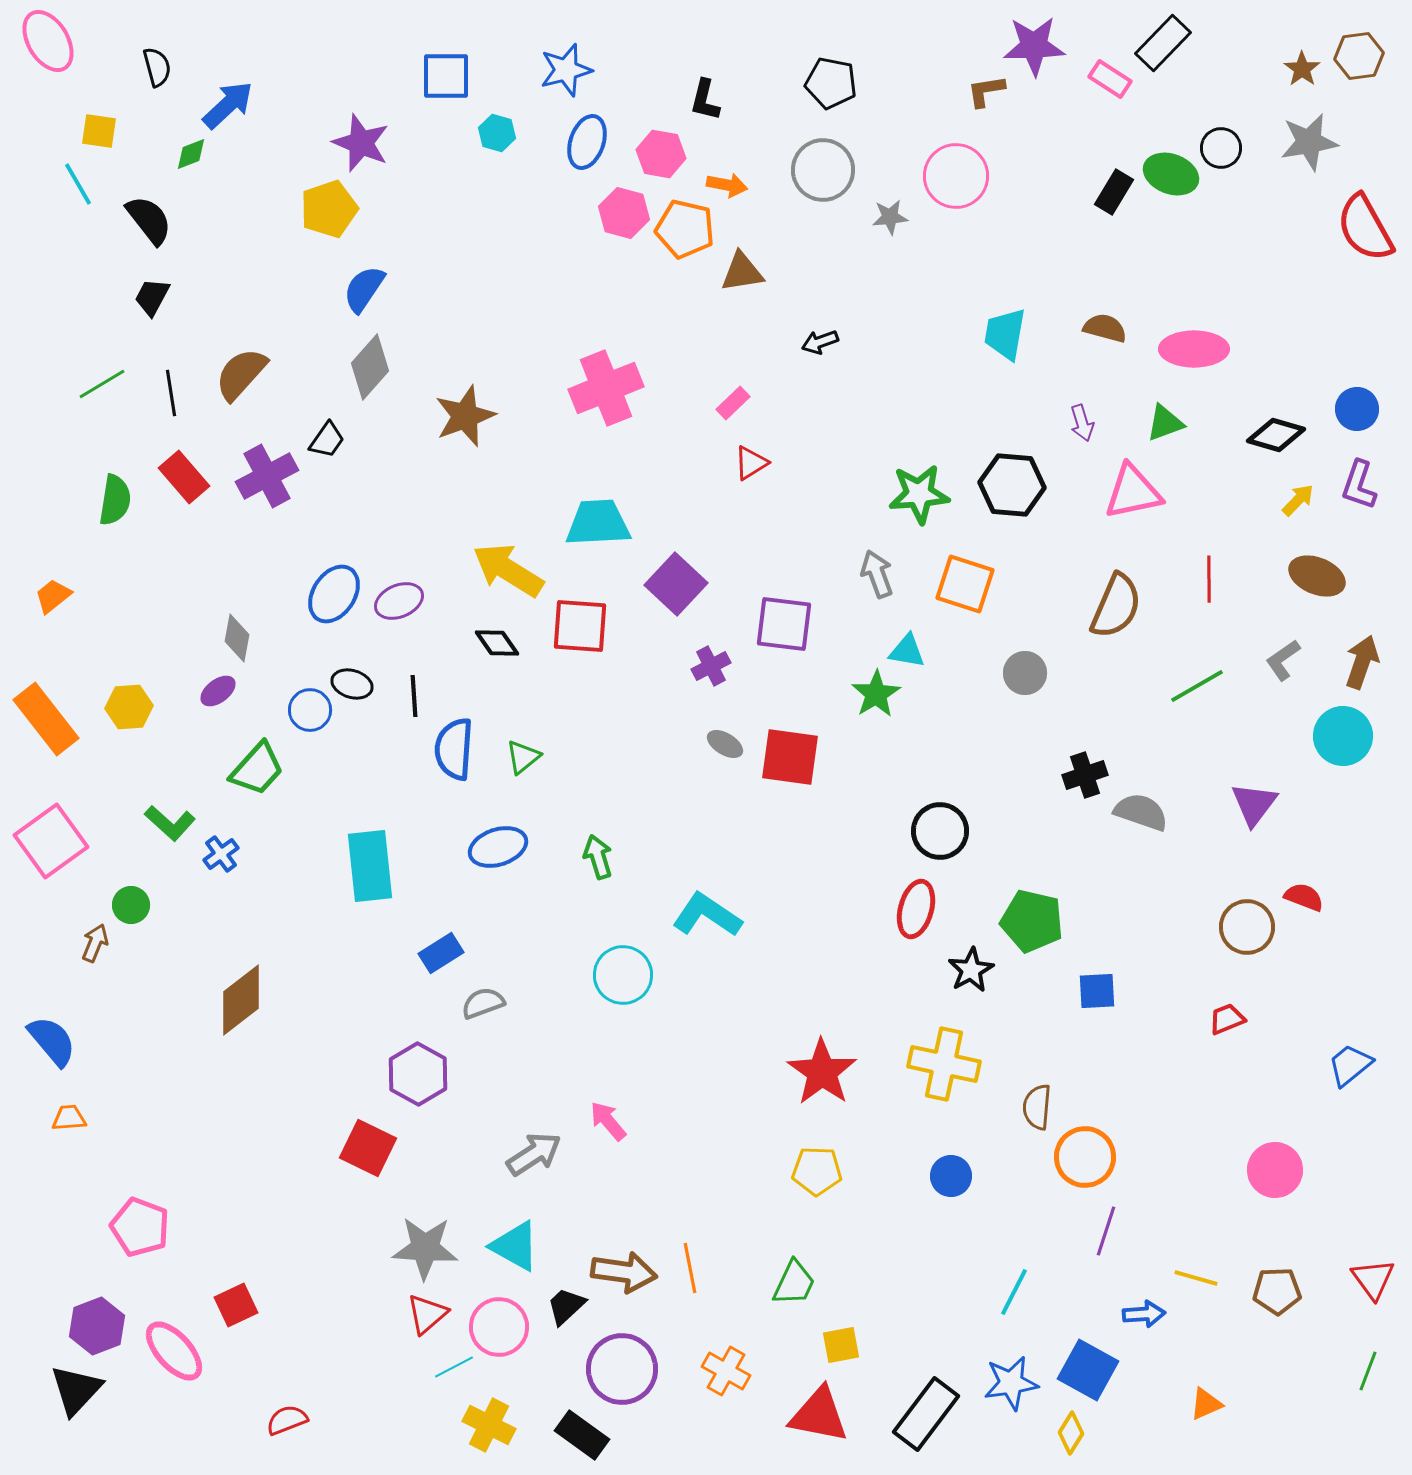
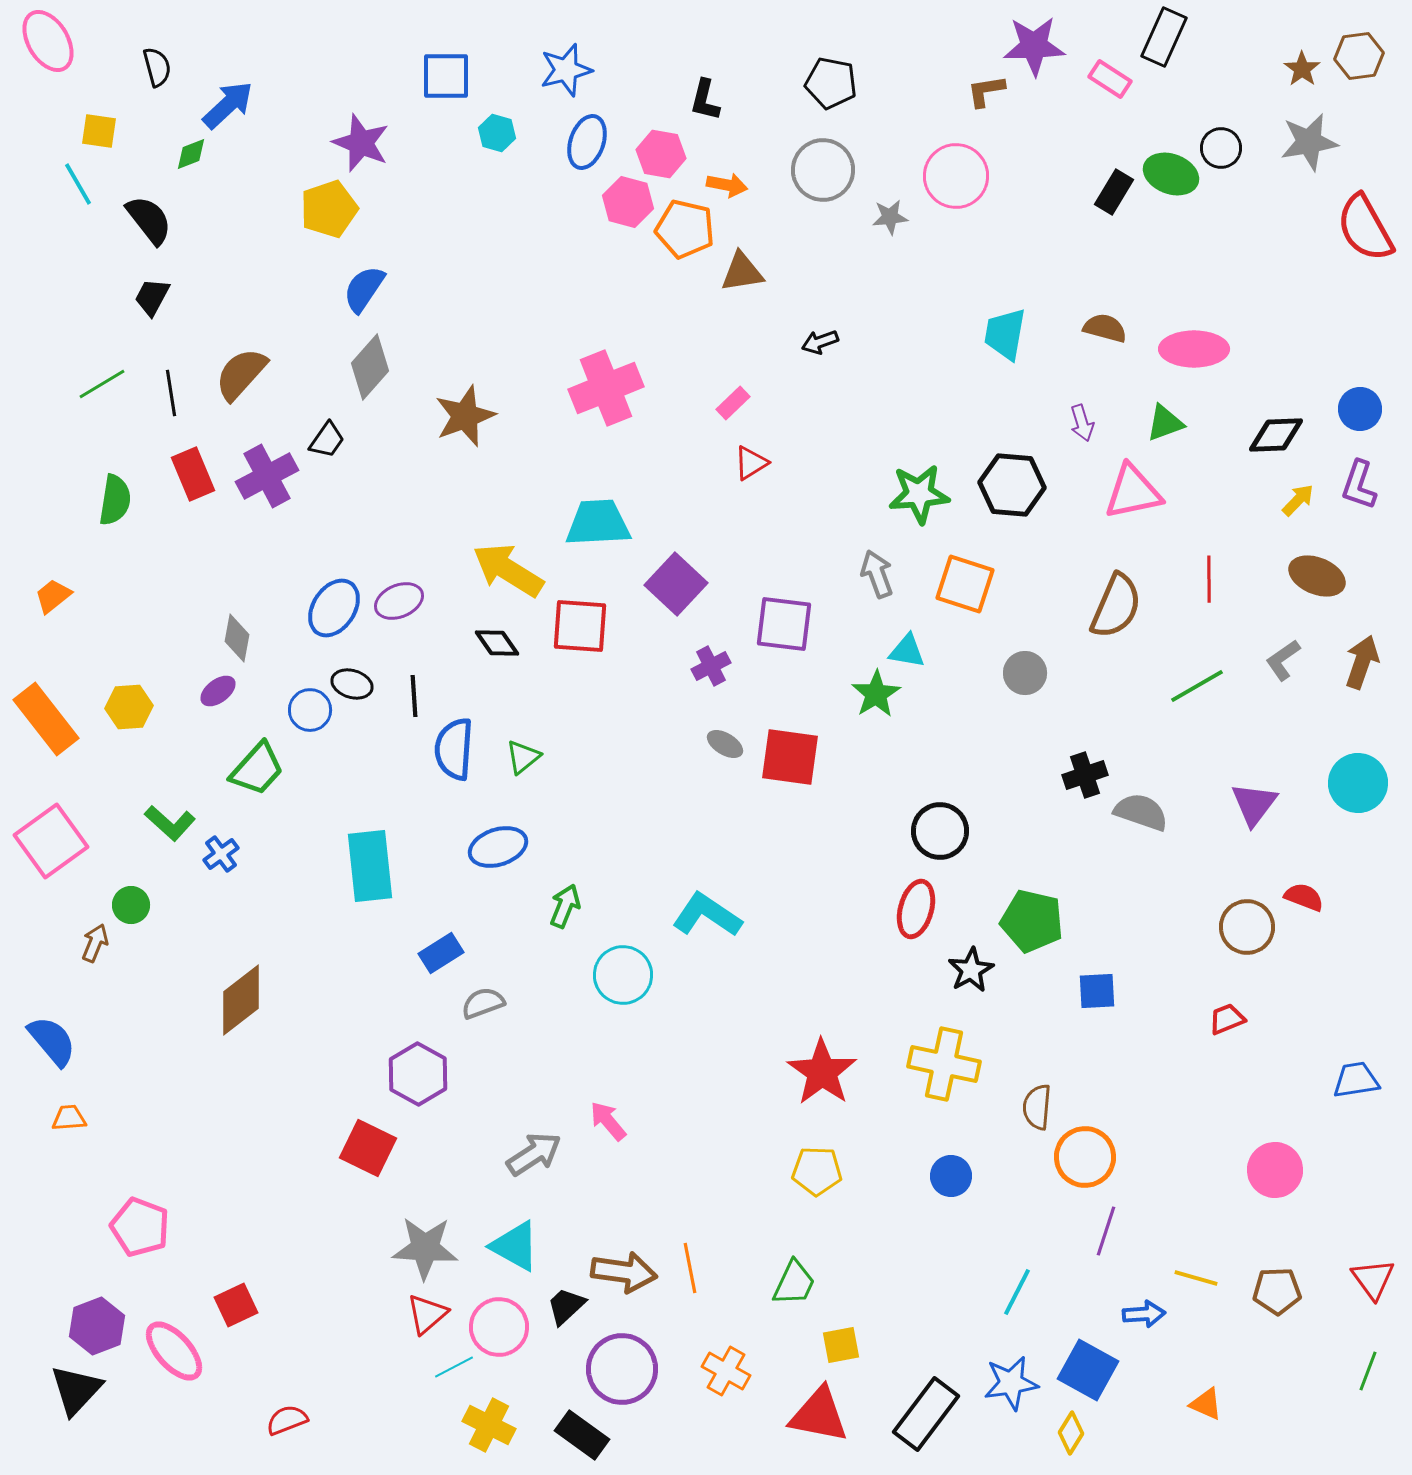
black rectangle at (1163, 43): moved 1 px right, 6 px up; rotated 20 degrees counterclockwise
pink hexagon at (624, 213): moved 4 px right, 11 px up
blue circle at (1357, 409): moved 3 px right
black diamond at (1276, 435): rotated 18 degrees counterclockwise
red rectangle at (184, 477): moved 9 px right, 3 px up; rotated 18 degrees clockwise
blue ellipse at (334, 594): moved 14 px down
cyan circle at (1343, 736): moved 15 px right, 47 px down
green arrow at (598, 857): moved 33 px left, 49 px down; rotated 39 degrees clockwise
blue trapezoid at (1350, 1065): moved 6 px right, 15 px down; rotated 30 degrees clockwise
cyan line at (1014, 1292): moved 3 px right
orange triangle at (1206, 1404): rotated 48 degrees clockwise
